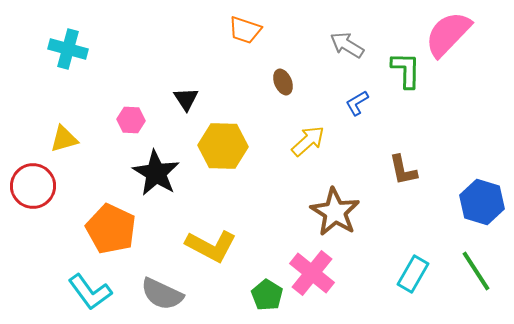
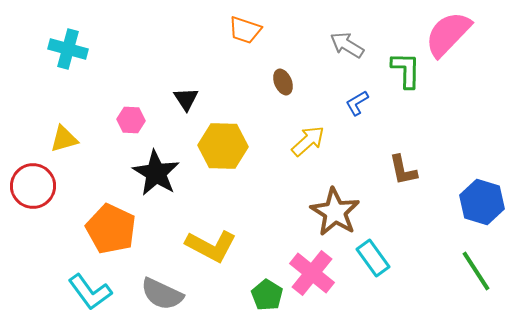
cyan rectangle: moved 40 px left, 16 px up; rotated 66 degrees counterclockwise
